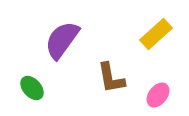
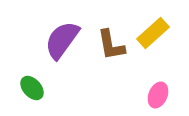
yellow rectangle: moved 3 px left, 1 px up
brown L-shape: moved 33 px up
pink ellipse: rotated 15 degrees counterclockwise
